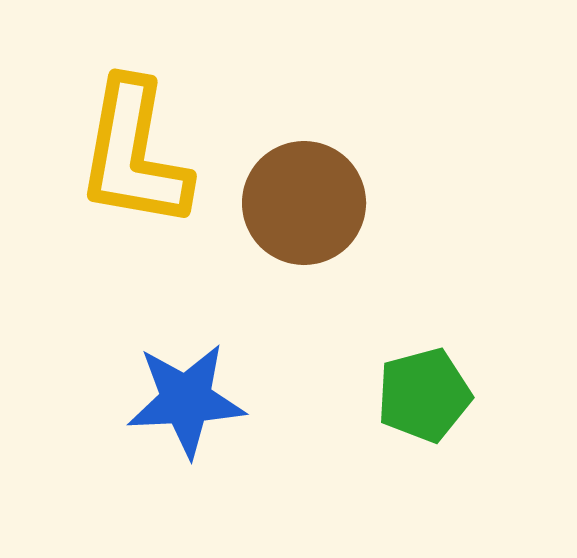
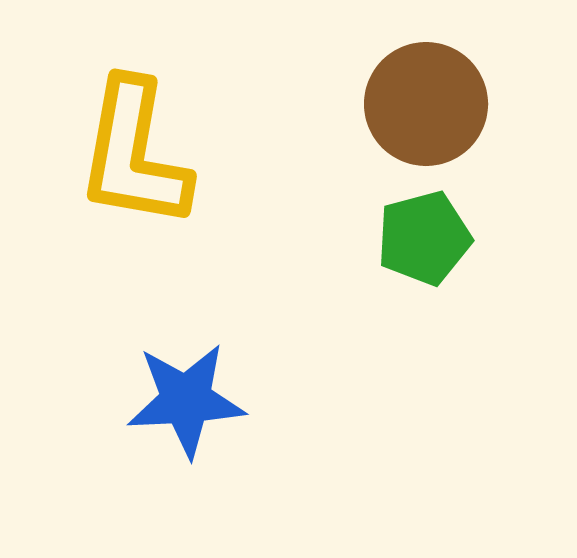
brown circle: moved 122 px right, 99 px up
green pentagon: moved 157 px up
